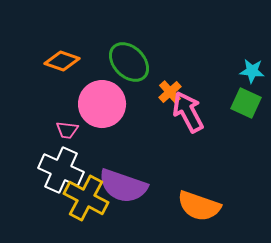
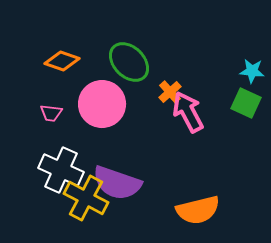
pink trapezoid: moved 16 px left, 17 px up
purple semicircle: moved 6 px left, 3 px up
orange semicircle: moved 1 px left, 4 px down; rotated 33 degrees counterclockwise
